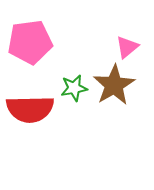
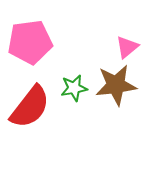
brown star: moved 2 px right; rotated 24 degrees clockwise
red semicircle: moved 2 px up; rotated 51 degrees counterclockwise
